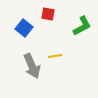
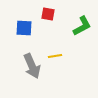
blue square: rotated 36 degrees counterclockwise
